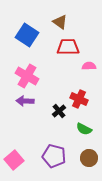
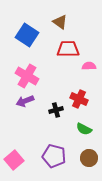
red trapezoid: moved 2 px down
purple arrow: rotated 24 degrees counterclockwise
black cross: moved 3 px left, 1 px up; rotated 24 degrees clockwise
